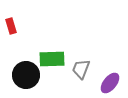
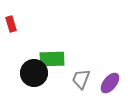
red rectangle: moved 2 px up
gray trapezoid: moved 10 px down
black circle: moved 8 px right, 2 px up
